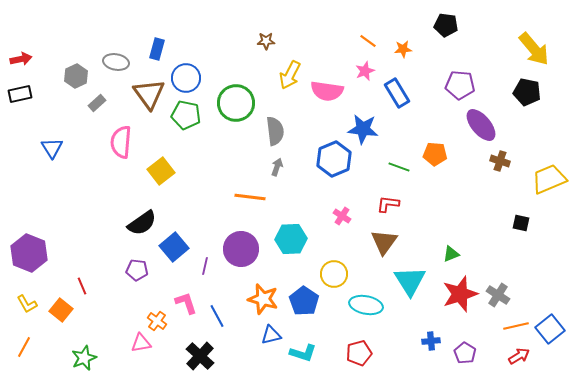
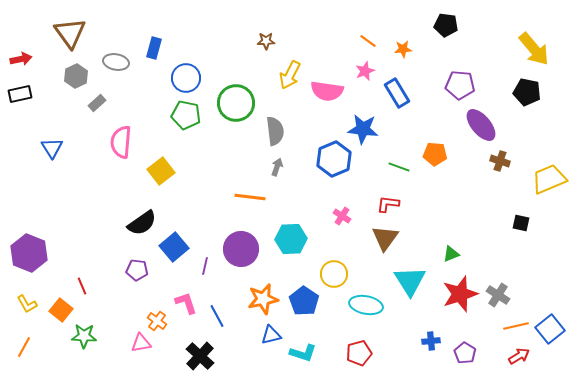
blue rectangle at (157, 49): moved 3 px left, 1 px up
brown triangle at (149, 94): moved 79 px left, 61 px up
brown triangle at (384, 242): moved 1 px right, 4 px up
orange star at (263, 299): rotated 28 degrees counterclockwise
green star at (84, 358): moved 22 px up; rotated 25 degrees clockwise
